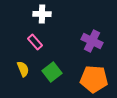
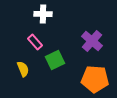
white cross: moved 1 px right
purple cross: rotated 15 degrees clockwise
green square: moved 3 px right, 12 px up; rotated 12 degrees clockwise
orange pentagon: moved 1 px right
